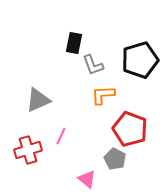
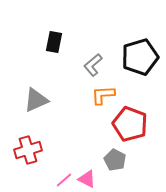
black rectangle: moved 20 px left, 1 px up
black pentagon: moved 3 px up
gray L-shape: rotated 70 degrees clockwise
gray triangle: moved 2 px left
red pentagon: moved 5 px up
pink line: moved 3 px right, 44 px down; rotated 24 degrees clockwise
gray pentagon: moved 1 px down
pink triangle: rotated 12 degrees counterclockwise
